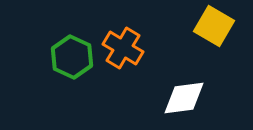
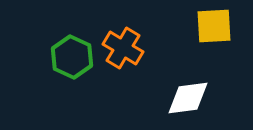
yellow square: rotated 33 degrees counterclockwise
white diamond: moved 4 px right
